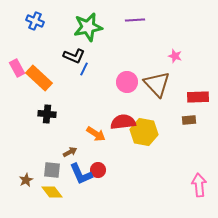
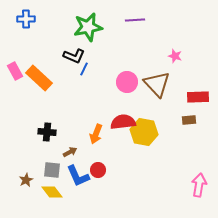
blue cross: moved 9 px left, 2 px up; rotated 24 degrees counterclockwise
pink rectangle: moved 2 px left, 3 px down
black cross: moved 18 px down
orange arrow: rotated 78 degrees clockwise
blue L-shape: moved 3 px left, 2 px down
pink arrow: rotated 15 degrees clockwise
